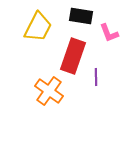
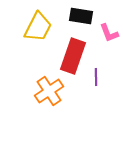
orange cross: rotated 20 degrees clockwise
